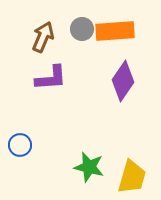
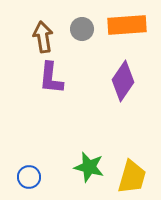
orange rectangle: moved 12 px right, 6 px up
brown arrow: rotated 32 degrees counterclockwise
purple L-shape: rotated 100 degrees clockwise
blue circle: moved 9 px right, 32 px down
